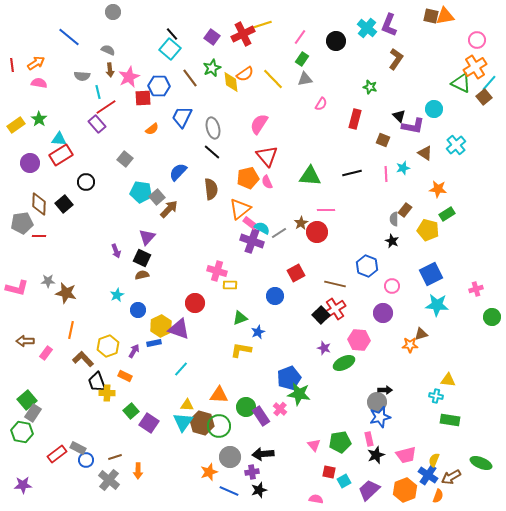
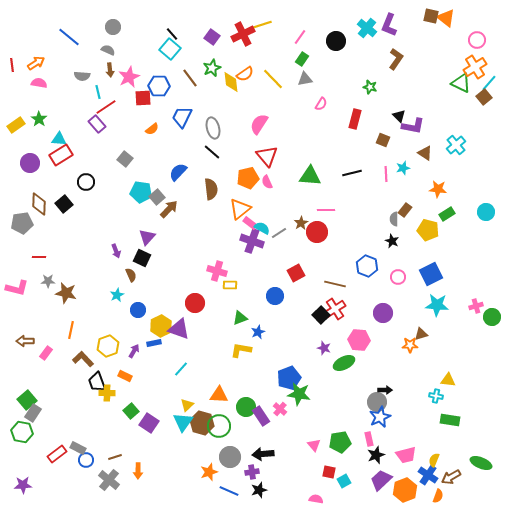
gray circle at (113, 12): moved 15 px down
orange triangle at (445, 16): moved 1 px right, 2 px down; rotated 48 degrees clockwise
cyan circle at (434, 109): moved 52 px right, 103 px down
red line at (39, 236): moved 21 px down
brown semicircle at (142, 275): moved 11 px left; rotated 80 degrees clockwise
pink circle at (392, 286): moved 6 px right, 9 px up
pink cross at (476, 289): moved 17 px down
yellow triangle at (187, 405): rotated 48 degrees counterclockwise
blue star at (380, 417): rotated 10 degrees counterclockwise
purple trapezoid at (369, 490): moved 12 px right, 10 px up
